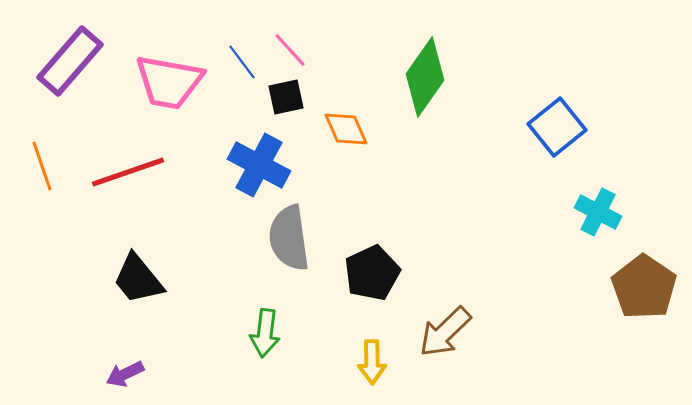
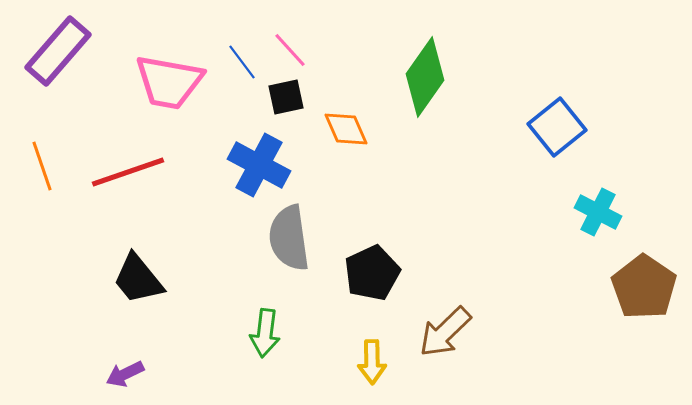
purple rectangle: moved 12 px left, 10 px up
